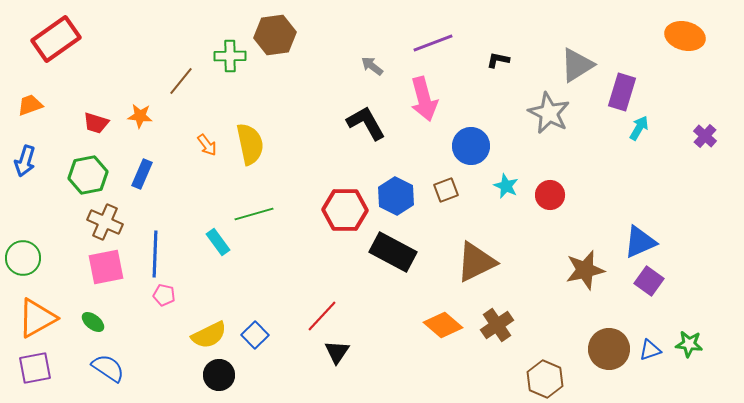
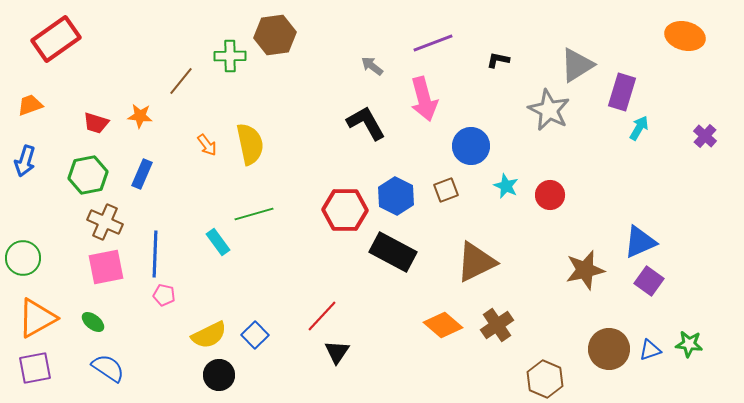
gray star at (549, 113): moved 3 px up
